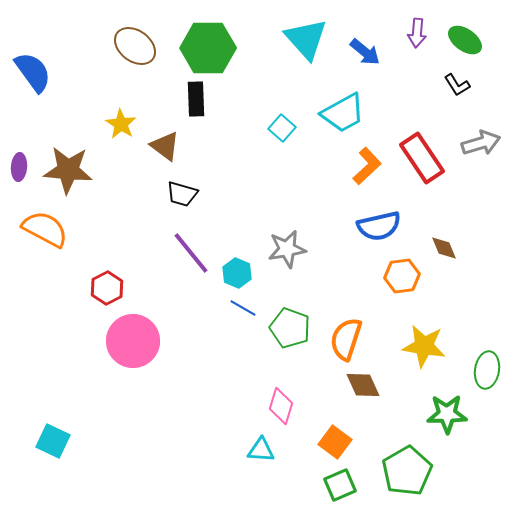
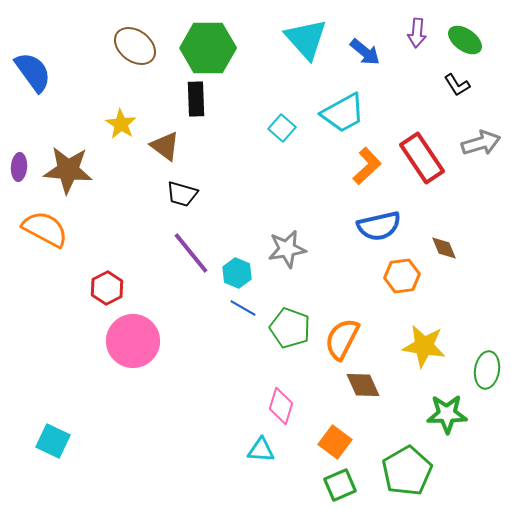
orange semicircle at (346, 339): moved 4 px left; rotated 9 degrees clockwise
